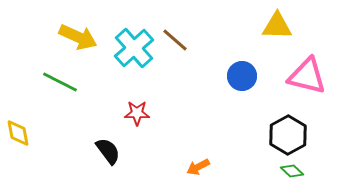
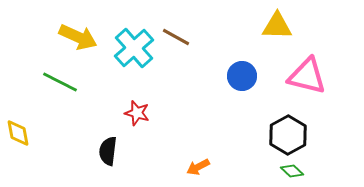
brown line: moved 1 px right, 3 px up; rotated 12 degrees counterclockwise
red star: rotated 15 degrees clockwise
black semicircle: rotated 136 degrees counterclockwise
